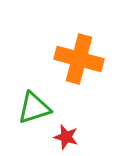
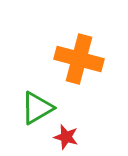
green triangle: moved 3 px right; rotated 12 degrees counterclockwise
